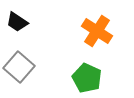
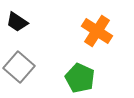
green pentagon: moved 7 px left
